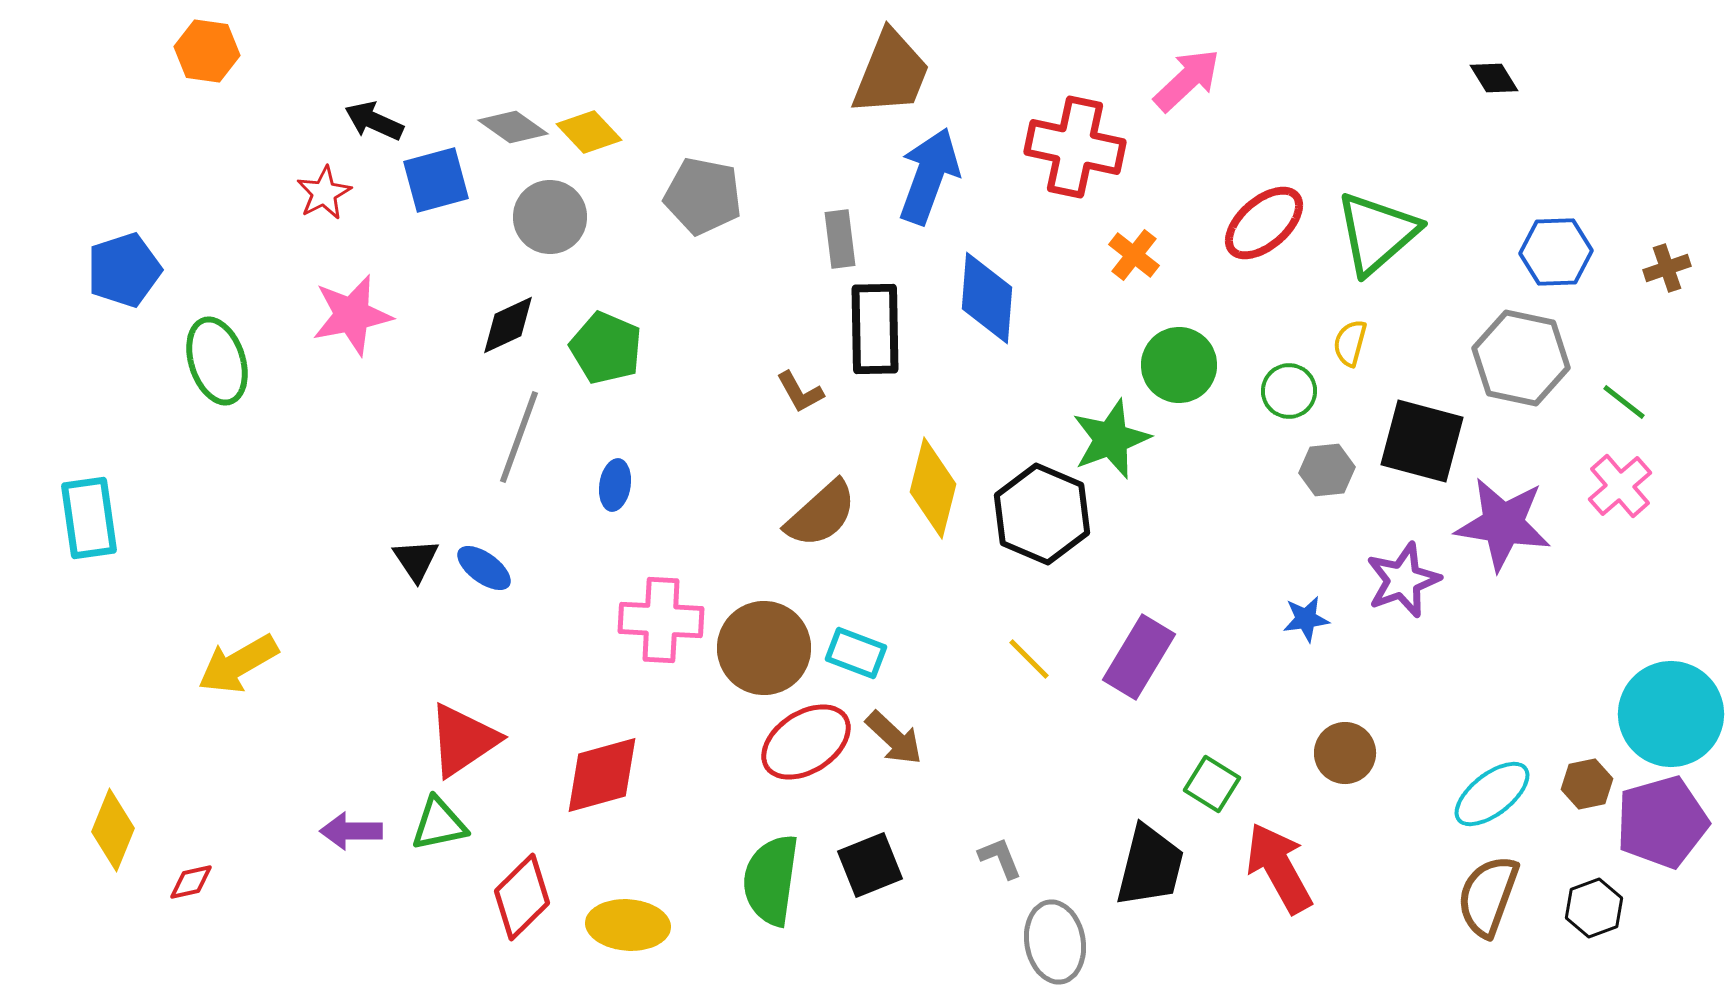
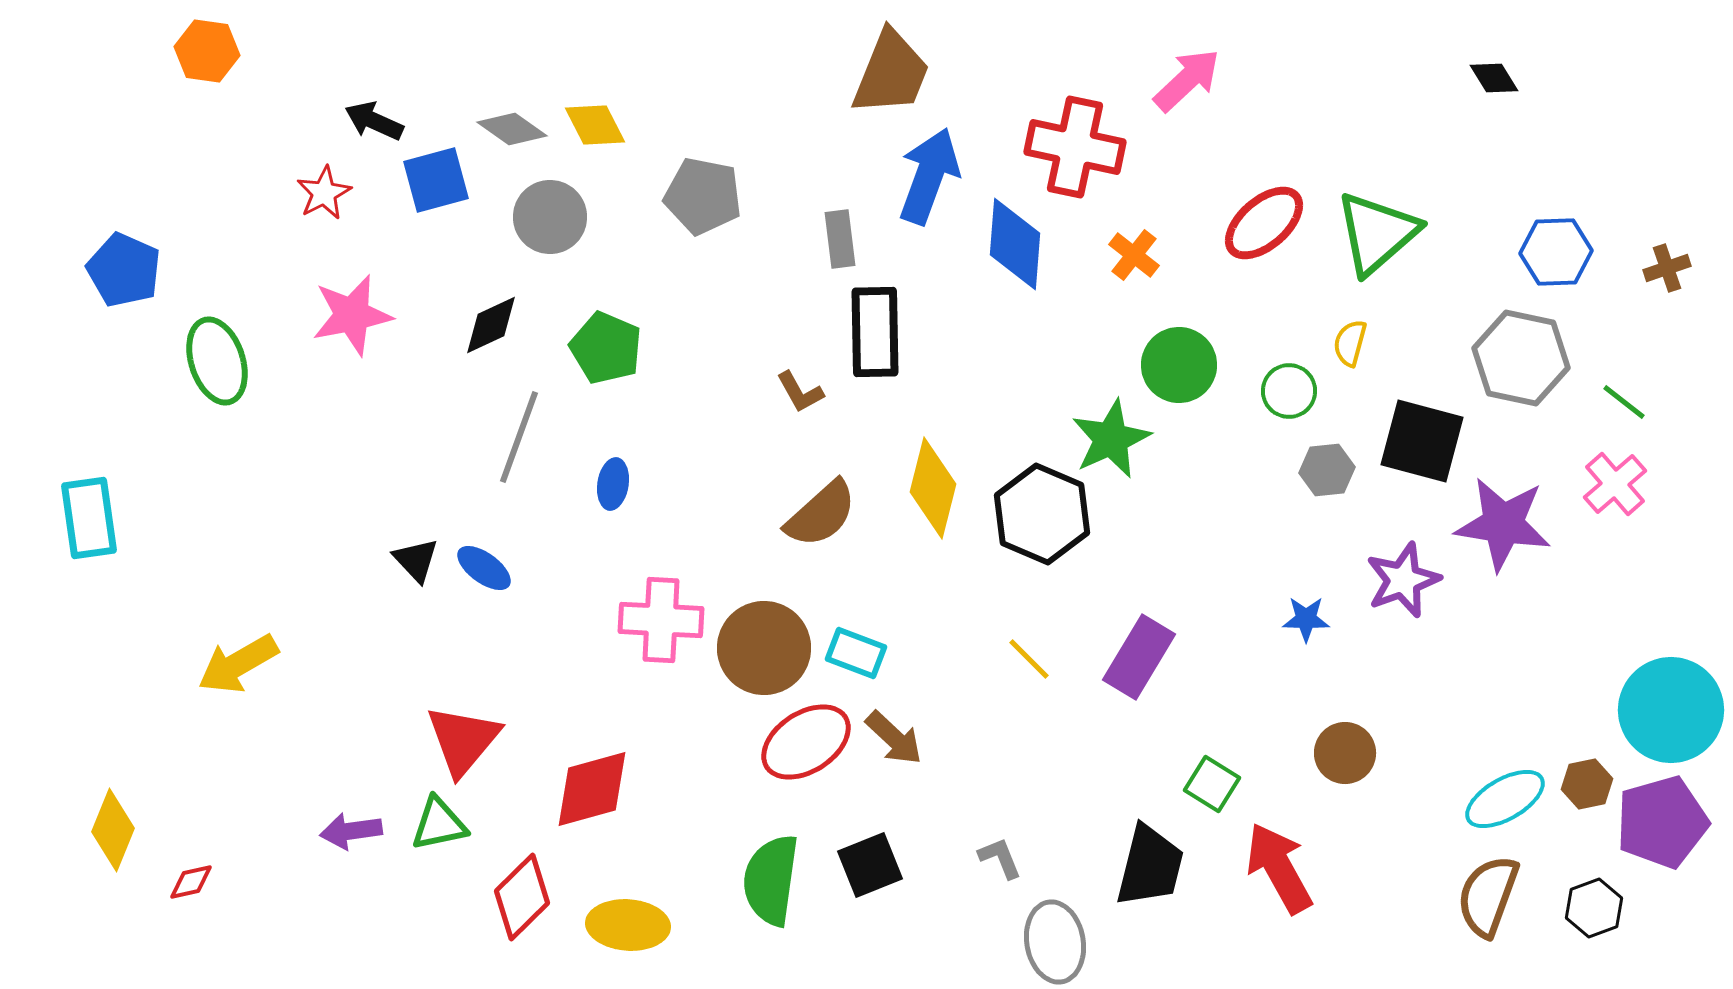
gray diamond at (513, 127): moved 1 px left, 2 px down
yellow diamond at (589, 132): moved 6 px right, 7 px up; rotated 16 degrees clockwise
blue pentagon at (124, 270): rotated 30 degrees counterclockwise
blue diamond at (987, 298): moved 28 px right, 54 px up
black diamond at (508, 325): moved 17 px left
black rectangle at (875, 329): moved 3 px down
green star at (1111, 439): rotated 4 degrees counterclockwise
blue ellipse at (615, 485): moved 2 px left, 1 px up
pink cross at (1620, 486): moved 5 px left, 2 px up
black triangle at (416, 560): rotated 9 degrees counterclockwise
blue star at (1306, 619): rotated 9 degrees clockwise
cyan circle at (1671, 714): moved 4 px up
red triangle at (463, 740): rotated 16 degrees counterclockwise
red diamond at (602, 775): moved 10 px left, 14 px down
cyan ellipse at (1492, 794): moved 13 px right, 5 px down; rotated 8 degrees clockwise
purple arrow at (351, 831): rotated 8 degrees counterclockwise
